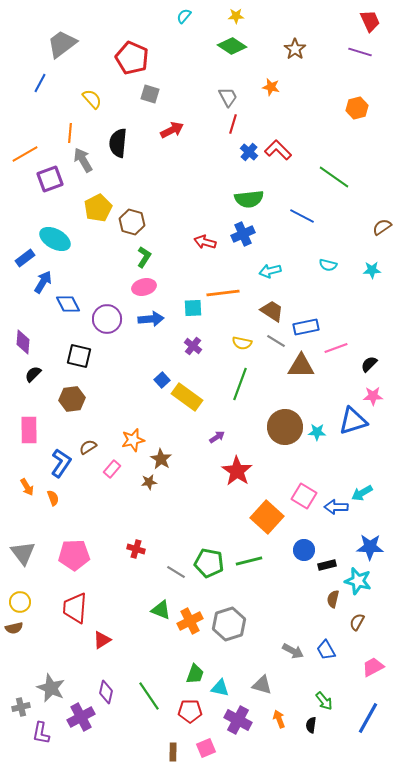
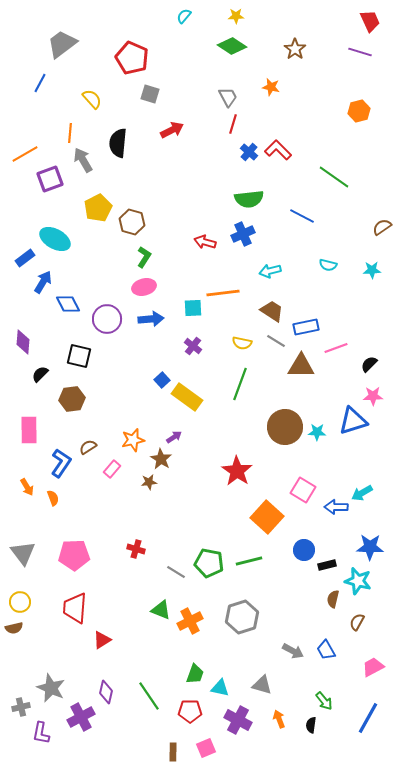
orange hexagon at (357, 108): moved 2 px right, 3 px down
black semicircle at (33, 374): moved 7 px right
purple arrow at (217, 437): moved 43 px left
pink square at (304, 496): moved 1 px left, 6 px up
gray hexagon at (229, 624): moved 13 px right, 7 px up
